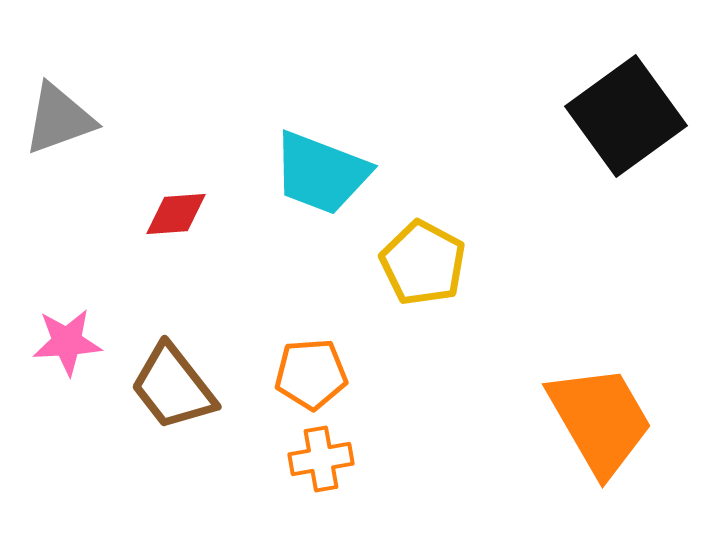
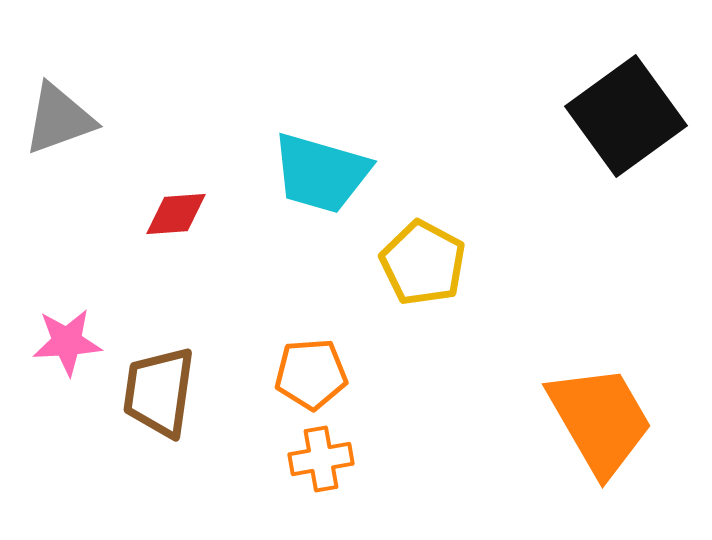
cyan trapezoid: rotated 5 degrees counterclockwise
brown trapezoid: moved 14 px left, 5 px down; rotated 46 degrees clockwise
